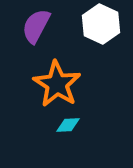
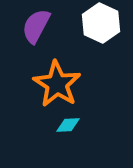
white hexagon: moved 1 px up
